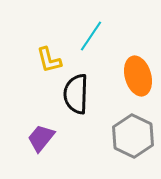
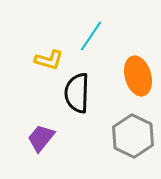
yellow L-shape: rotated 60 degrees counterclockwise
black semicircle: moved 1 px right, 1 px up
